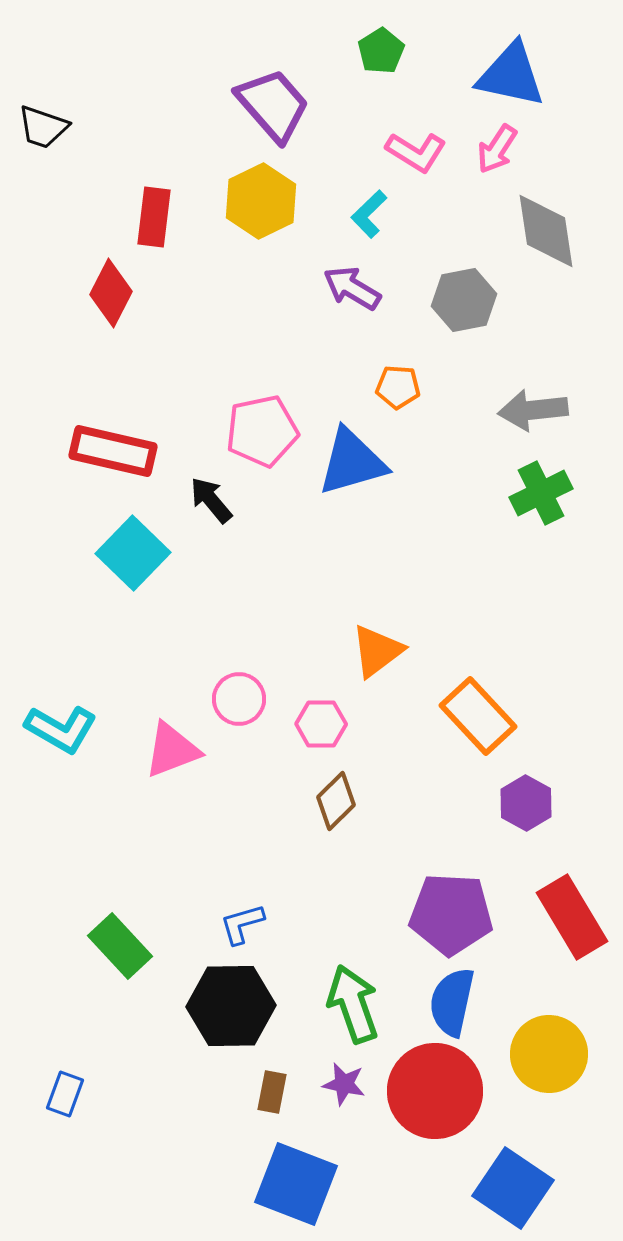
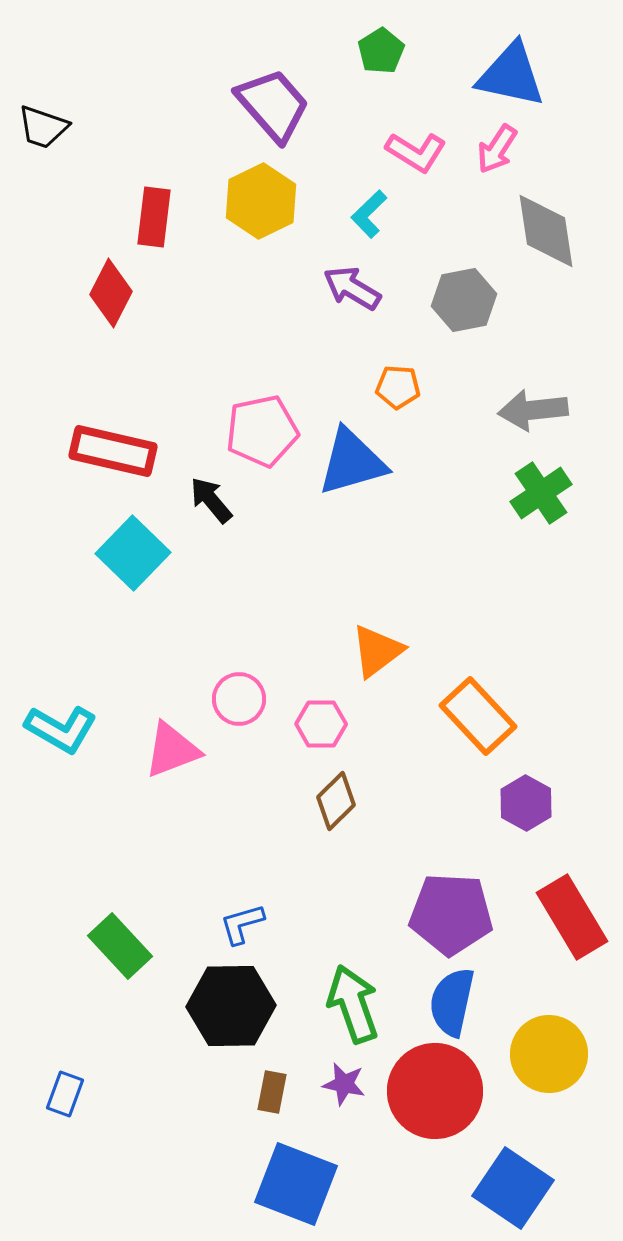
green cross at (541, 493): rotated 8 degrees counterclockwise
